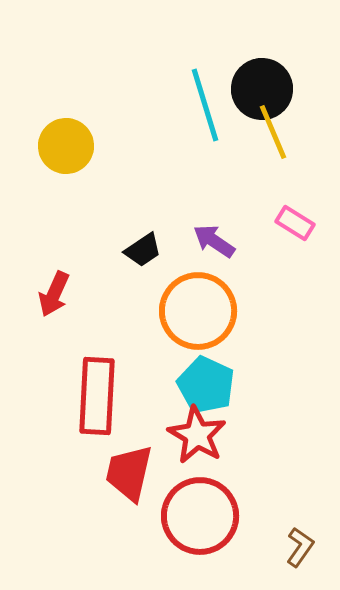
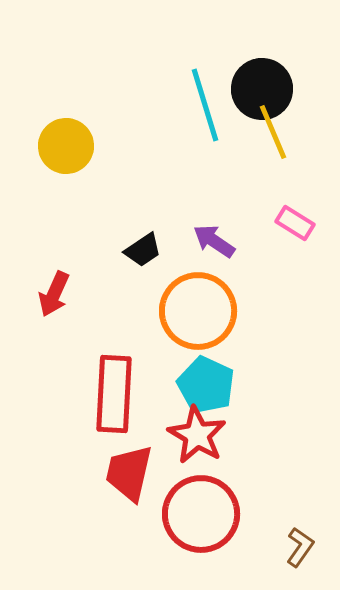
red rectangle: moved 17 px right, 2 px up
red circle: moved 1 px right, 2 px up
